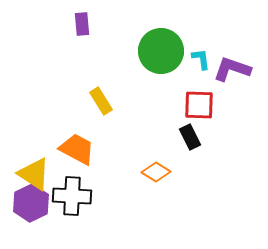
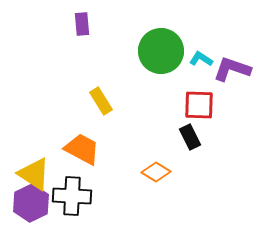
cyan L-shape: rotated 50 degrees counterclockwise
orange trapezoid: moved 5 px right
